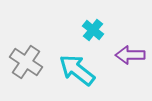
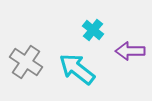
purple arrow: moved 4 px up
cyan arrow: moved 1 px up
